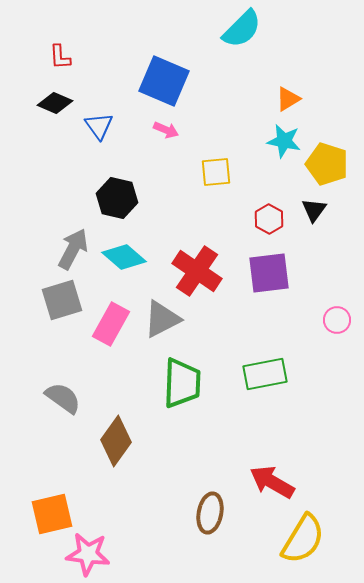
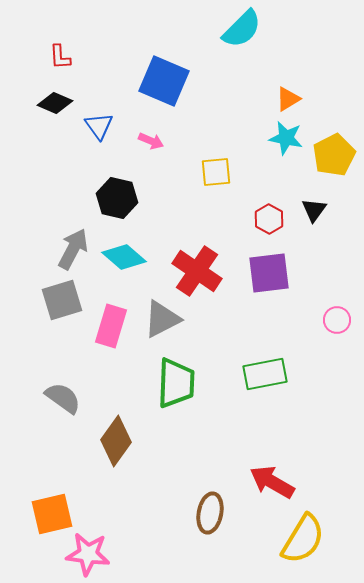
pink arrow: moved 15 px left, 11 px down
cyan star: moved 2 px right, 3 px up
yellow pentagon: moved 7 px right, 9 px up; rotated 27 degrees clockwise
pink rectangle: moved 2 px down; rotated 12 degrees counterclockwise
green trapezoid: moved 6 px left
